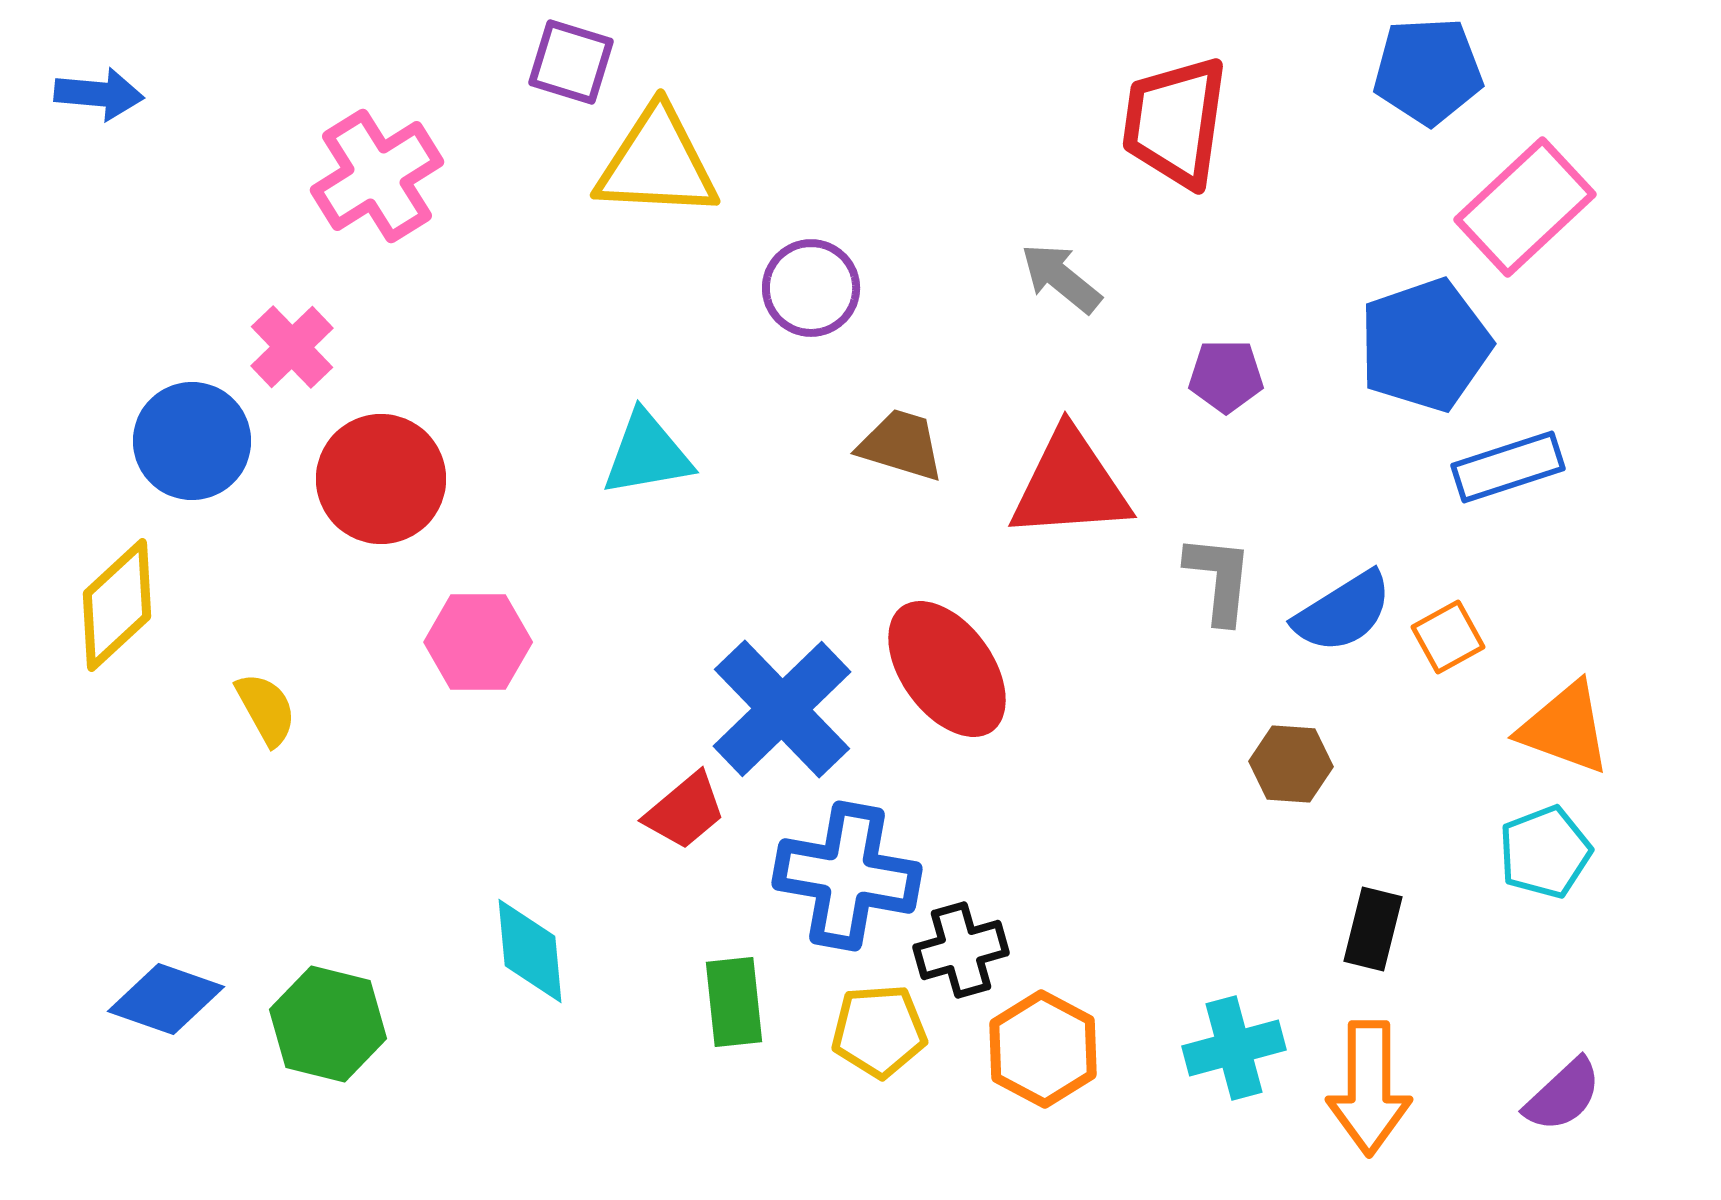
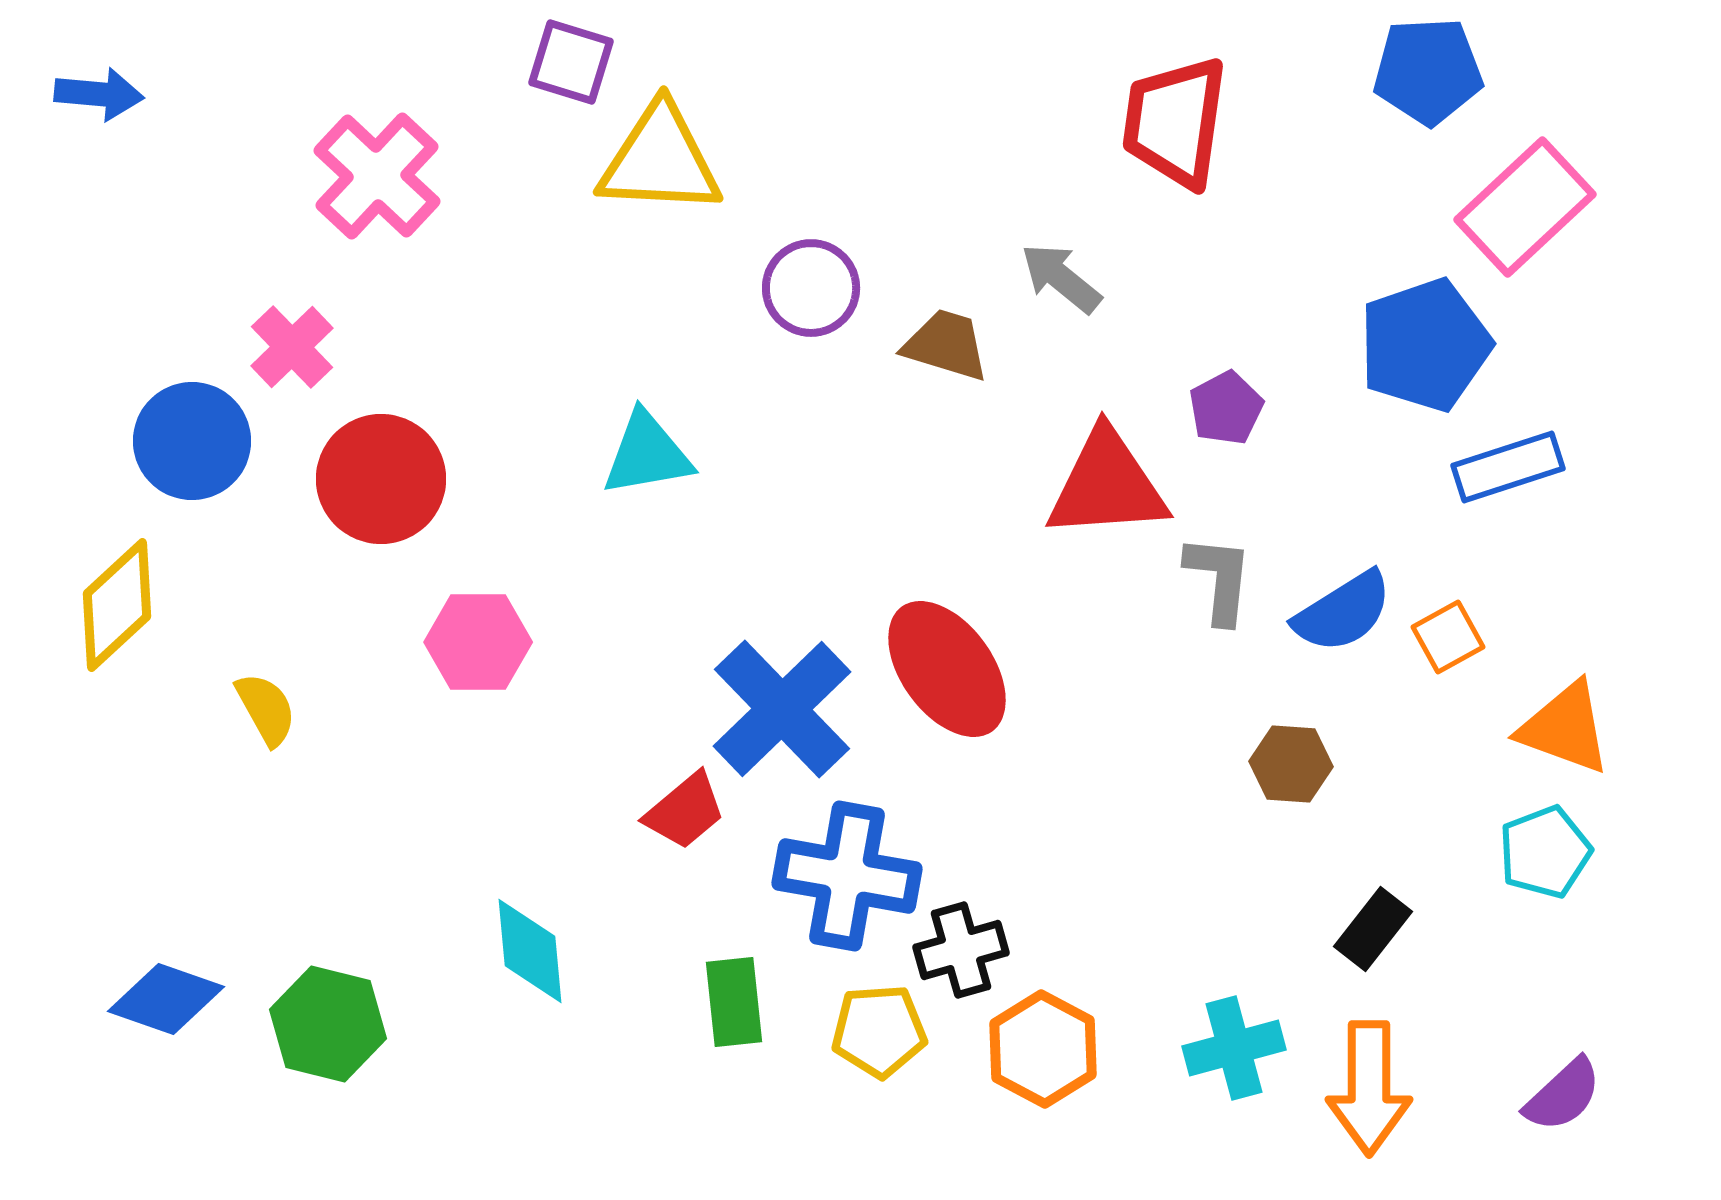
yellow triangle at (657, 163): moved 3 px right, 3 px up
pink cross at (377, 176): rotated 15 degrees counterclockwise
purple pentagon at (1226, 376): moved 32 px down; rotated 28 degrees counterclockwise
brown trapezoid at (901, 445): moved 45 px right, 100 px up
red triangle at (1070, 485): moved 37 px right
black rectangle at (1373, 929): rotated 24 degrees clockwise
